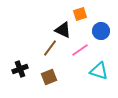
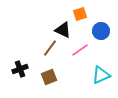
cyan triangle: moved 2 px right, 4 px down; rotated 42 degrees counterclockwise
